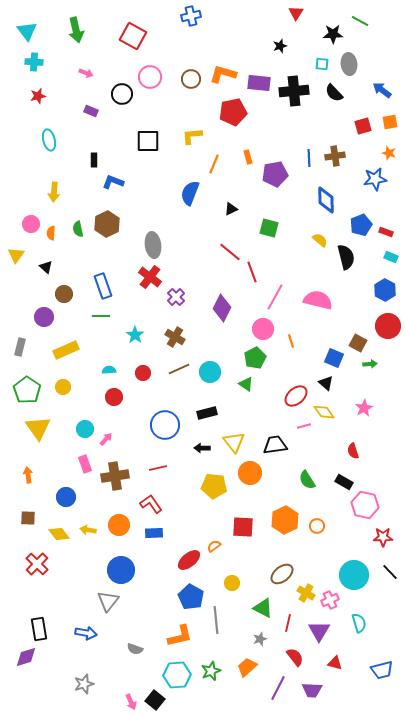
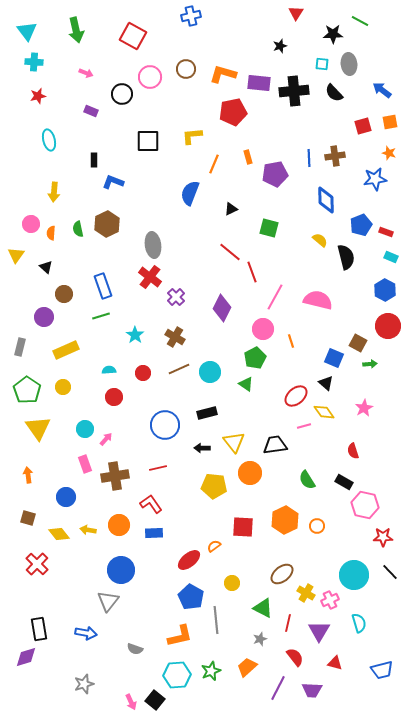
brown circle at (191, 79): moved 5 px left, 10 px up
green line at (101, 316): rotated 18 degrees counterclockwise
brown square at (28, 518): rotated 14 degrees clockwise
